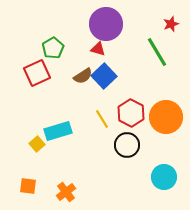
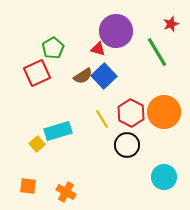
purple circle: moved 10 px right, 7 px down
orange circle: moved 2 px left, 5 px up
orange cross: rotated 24 degrees counterclockwise
